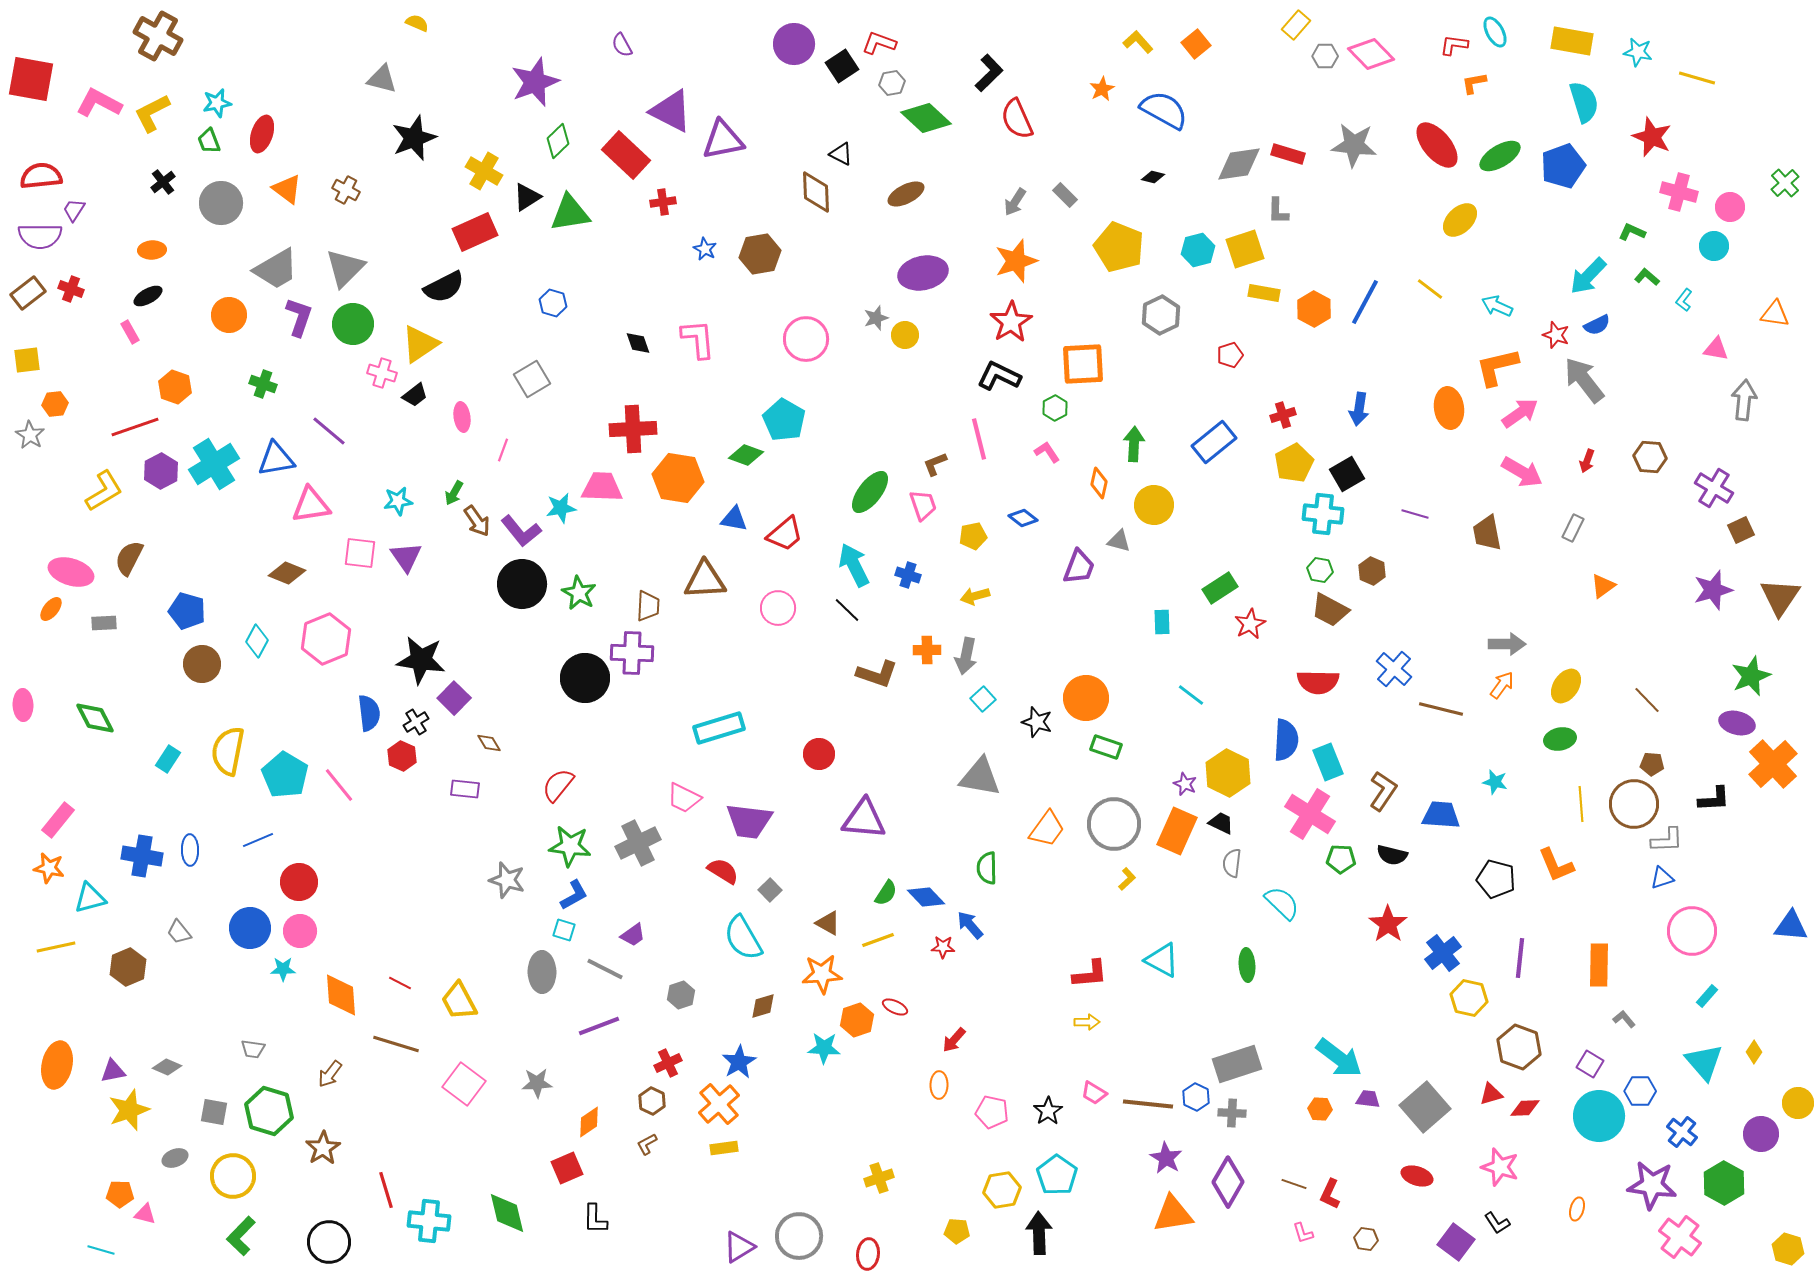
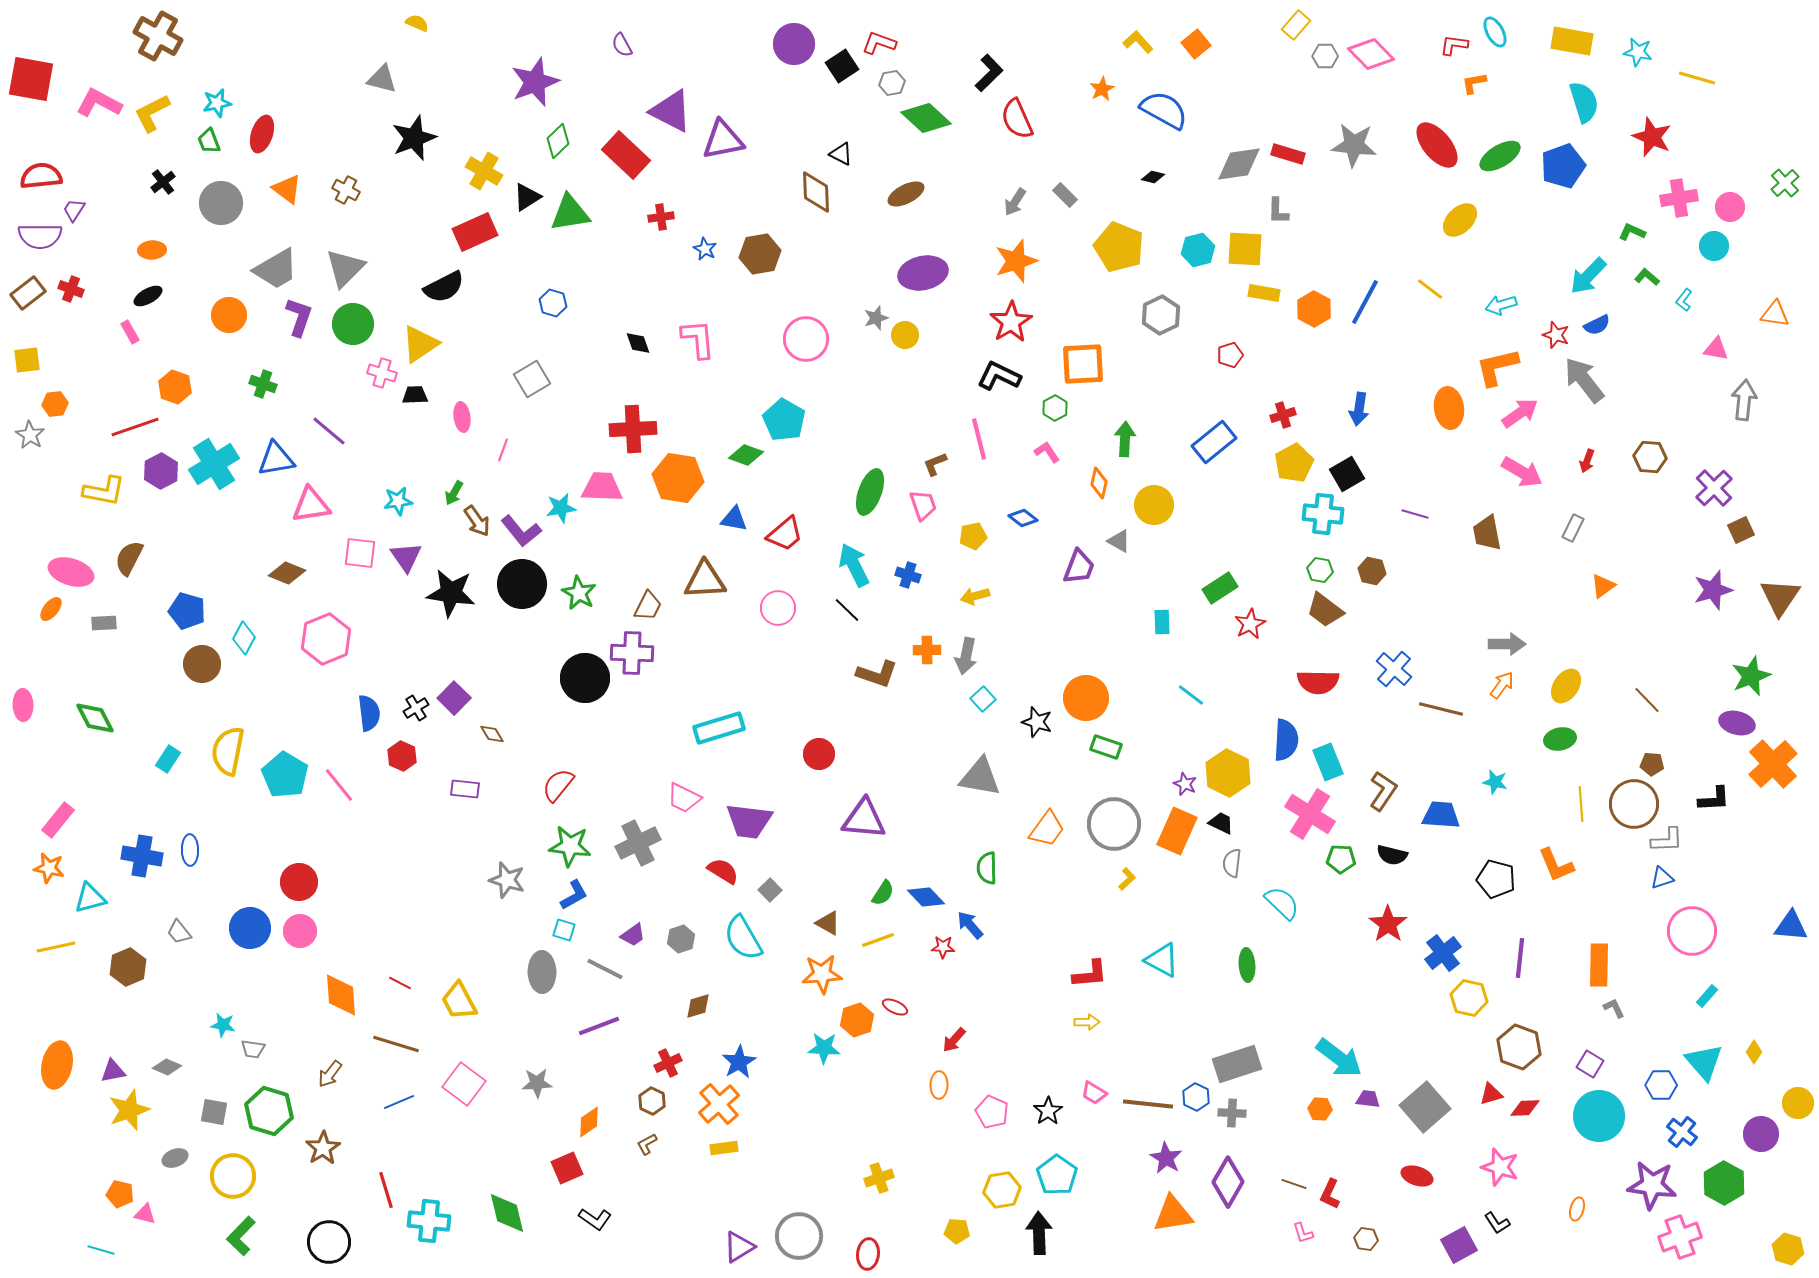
pink cross at (1679, 192): moved 6 px down; rotated 24 degrees counterclockwise
red cross at (663, 202): moved 2 px left, 15 px down
yellow square at (1245, 249): rotated 21 degrees clockwise
cyan arrow at (1497, 306): moved 4 px right, 1 px up; rotated 40 degrees counterclockwise
black trapezoid at (415, 395): rotated 144 degrees counterclockwise
green arrow at (1134, 444): moved 9 px left, 5 px up
purple cross at (1714, 488): rotated 15 degrees clockwise
yellow L-shape at (104, 491): rotated 42 degrees clockwise
green ellipse at (870, 492): rotated 18 degrees counterclockwise
gray triangle at (1119, 541): rotated 15 degrees clockwise
brown hexagon at (1372, 571): rotated 12 degrees counterclockwise
brown trapezoid at (648, 606): rotated 24 degrees clockwise
brown trapezoid at (1330, 610): moved 5 px left; rotated 9 degrees clockwise
cyan diamond at (257, 641): moved 13 px left, 3 px up
black star at (421, 660): moved 30 px right, 67 px up
black cross at (416, 722): moved 14 px up
brown diamond at (489, 743): moved 3 px right, 9 px up
blue line at (258, 840): moved 141 px right, 262 px down
green semicircle at (886, 893): moved 3 px left
cyan star at (283, 969): moved 60 px left, 56 px down; rotated 10 degrees clockwise
gray hexagon at (681, 995): moved 56 px up
brown diamond at (763, 1006): moved 65 px left
gray L-shape at (1624, 1019): moved 10 px left, 11 px up; rotated 15 degrees clockwise
blue hexagon at (1640, 1091): moved 21 px right, 6 px up
pink pentagon at (992, 1112): rotated 12 degrees clockwise
orange pentagon at (120, 1194): rotated 12 degrees clockwise
black L-shape at (595, 1219): rotated 56 degrees counterclockwise
pink cross at (1680, 1237): rotated 33 degrees clockwise
purple square at (1456, 1242): moved 3 px right, 3 px down; rotated 24 degrees clockwise
